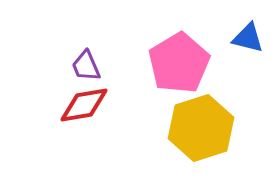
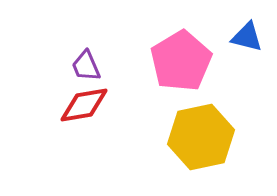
blue triangle: moved 1 px left, 1 px up
pink pentagon: moved 2 px right, 2 px up
yellow hexagon: moved 9 px down; rotated 6 degrees clockwise
